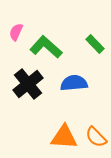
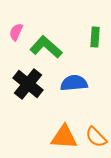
green rectangle: moved 7 px up; rotated 48 degrees clockwise
black cross: rotated 12 degrees counterclockwise
